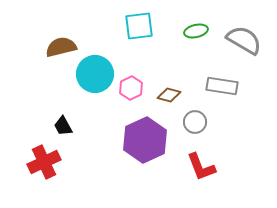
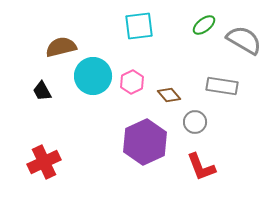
green ellipse: moved 8 px right, 6 px up; rotated 25 degrees counterclockwise
cyan circle: moved 2 px left, 2 px down
pink hexagon: moved 1 px right, 6 px up
brown diamond: rotated 35 degrees clockwise
black trapezoid: moved 21 px left, 35 px up
purple hexagon: moved 2 px down
